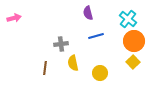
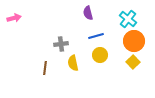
yellow circle: moved 18 px up
